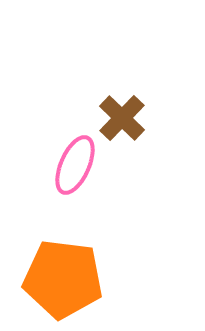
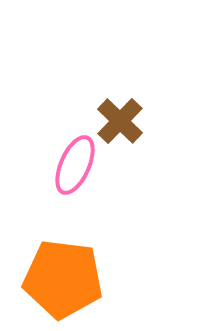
brown cross: moved 2 px left, 3 px down
